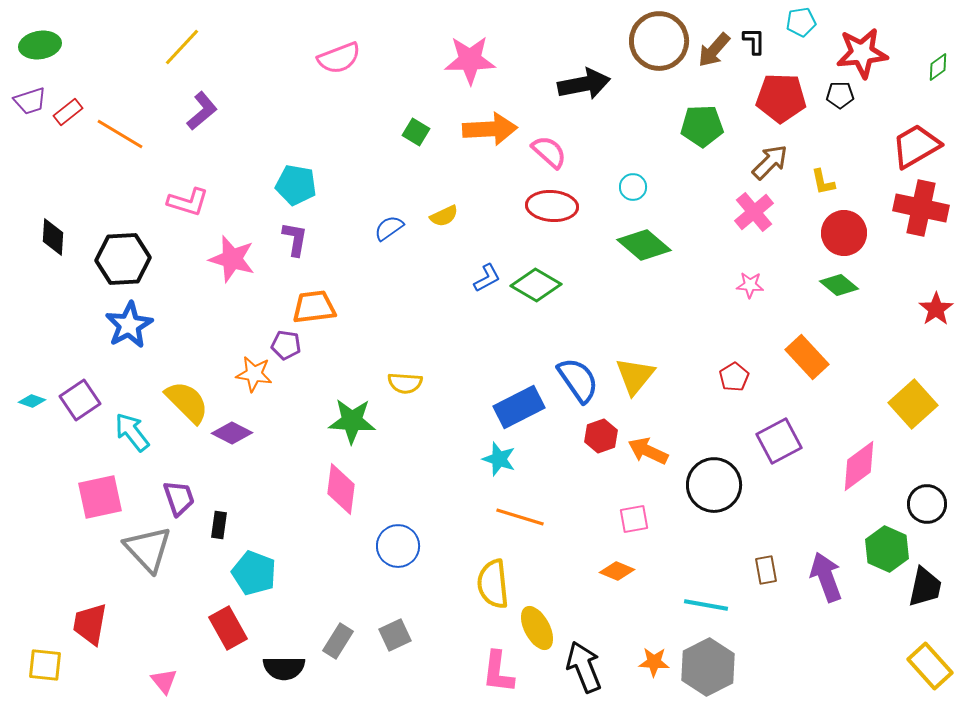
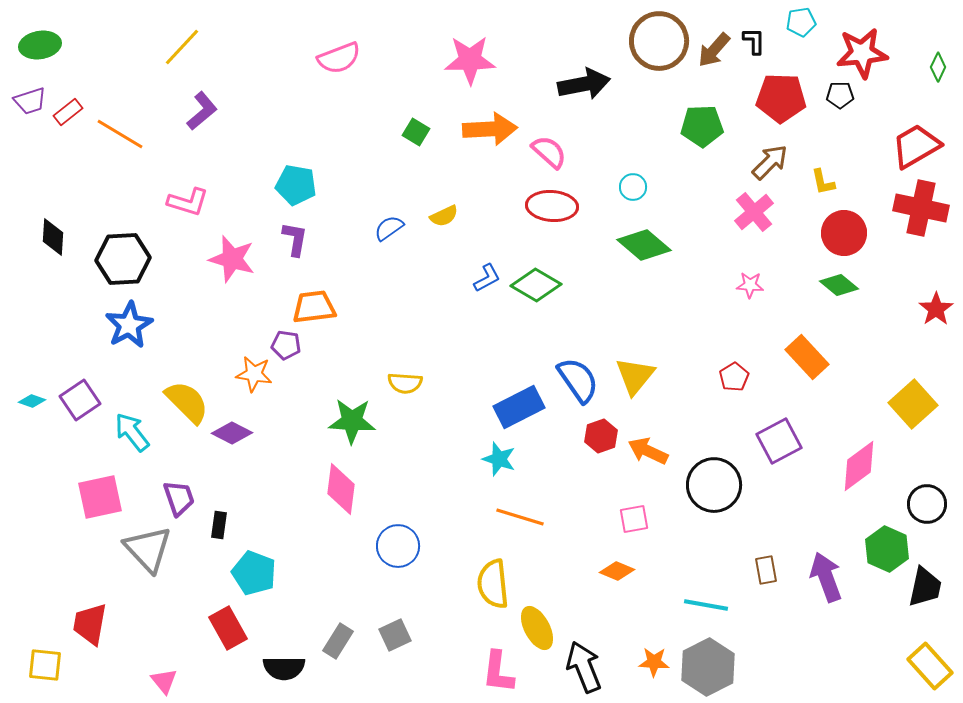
green diamond at (938, 67): rotated 28 degrees counterclockwise
